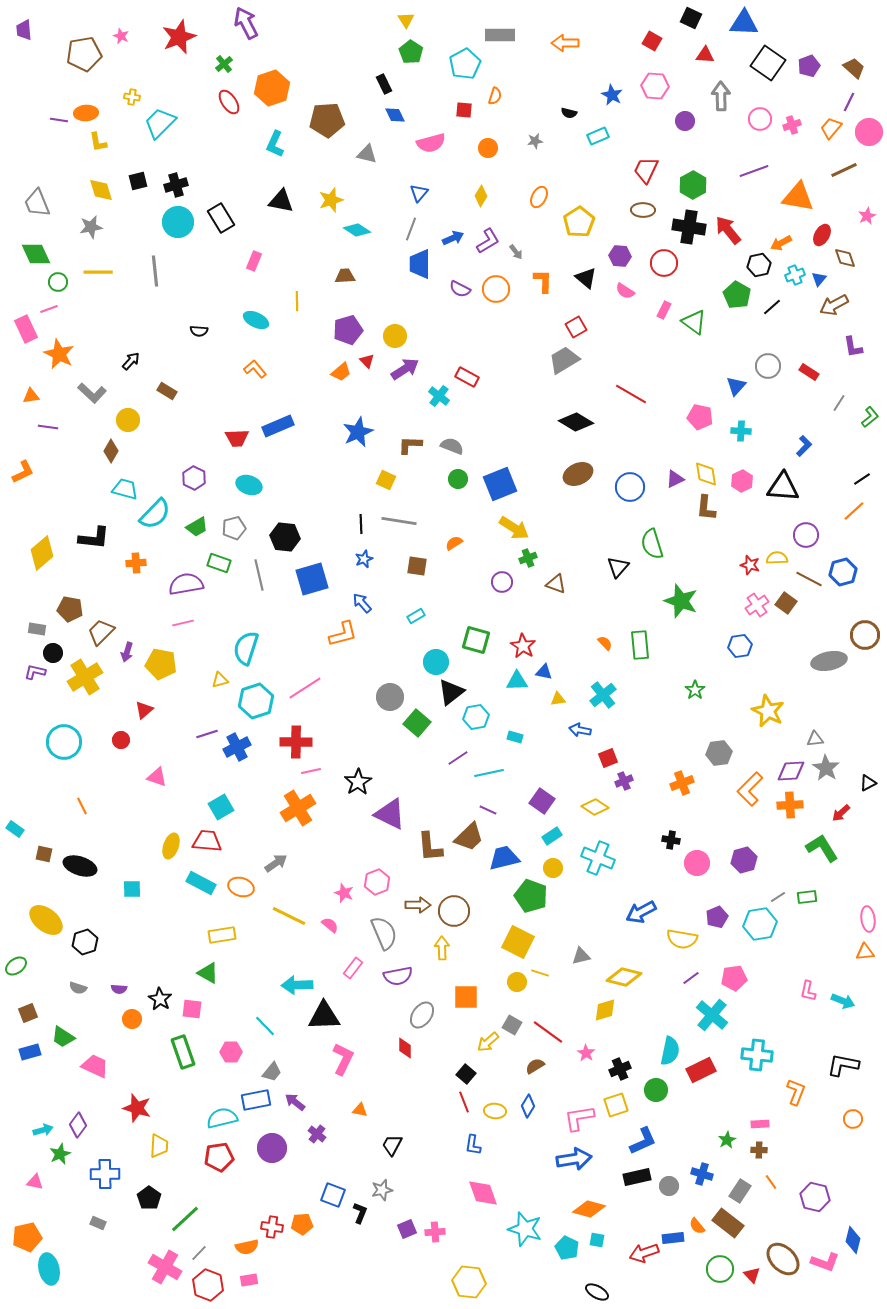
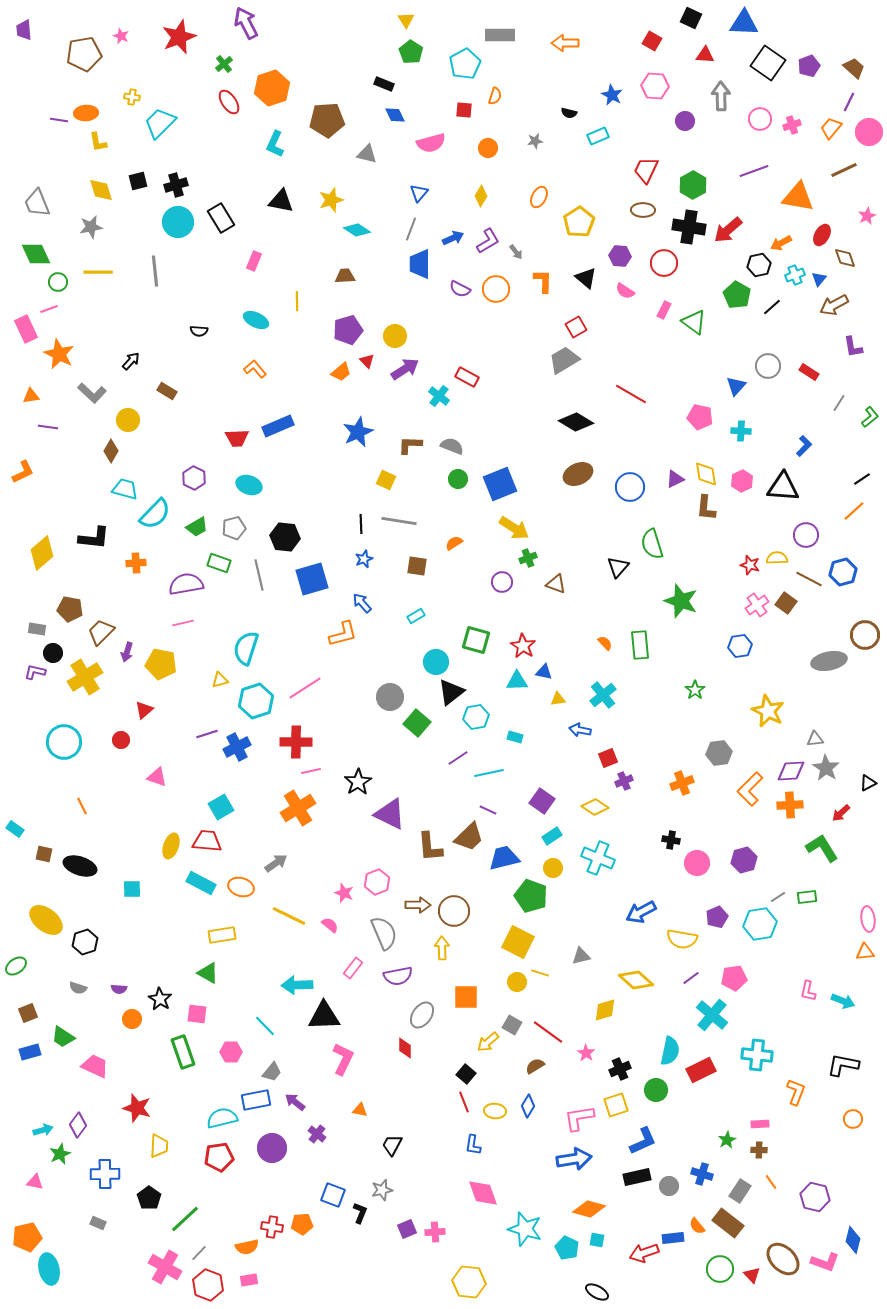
black rectangle at (384, 84): rotated 42 degrees counterclockwise
red arrow at (728, 230): rotated 92 degrees counterclockwise
yellow diamond at (624, 977): moved 12 px right, 3 px down; rotated 28 degrees clockwise
pink square at (192, 1009): moved 5 px right, 5 px down
